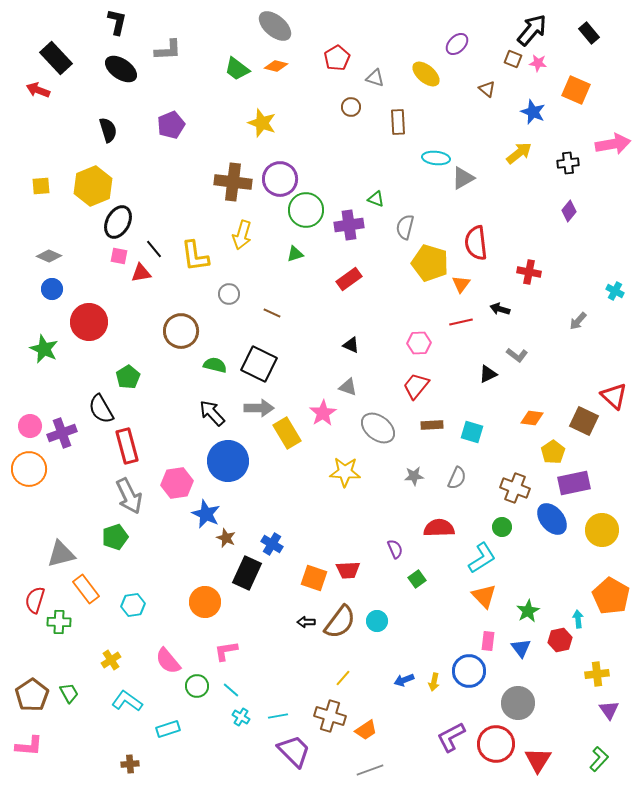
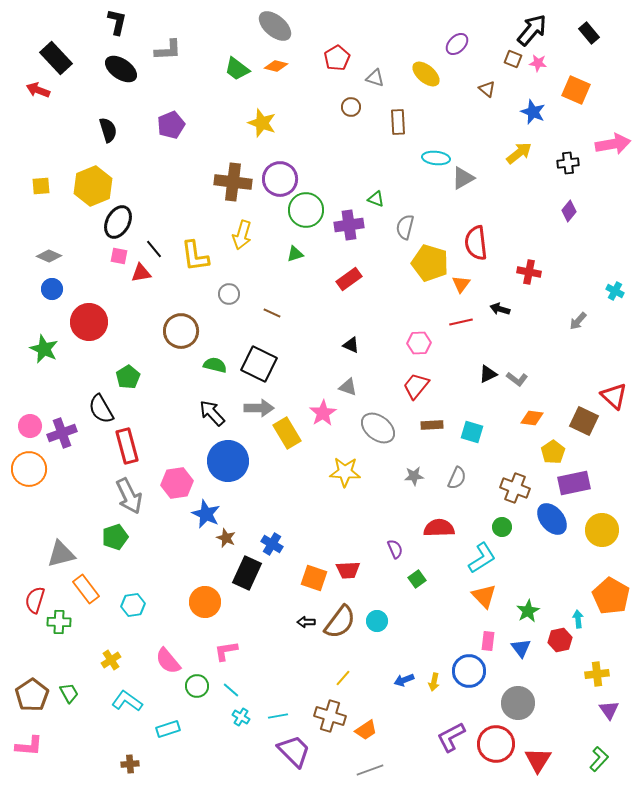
gray L-shape at (517, 355): moved 24 px down
